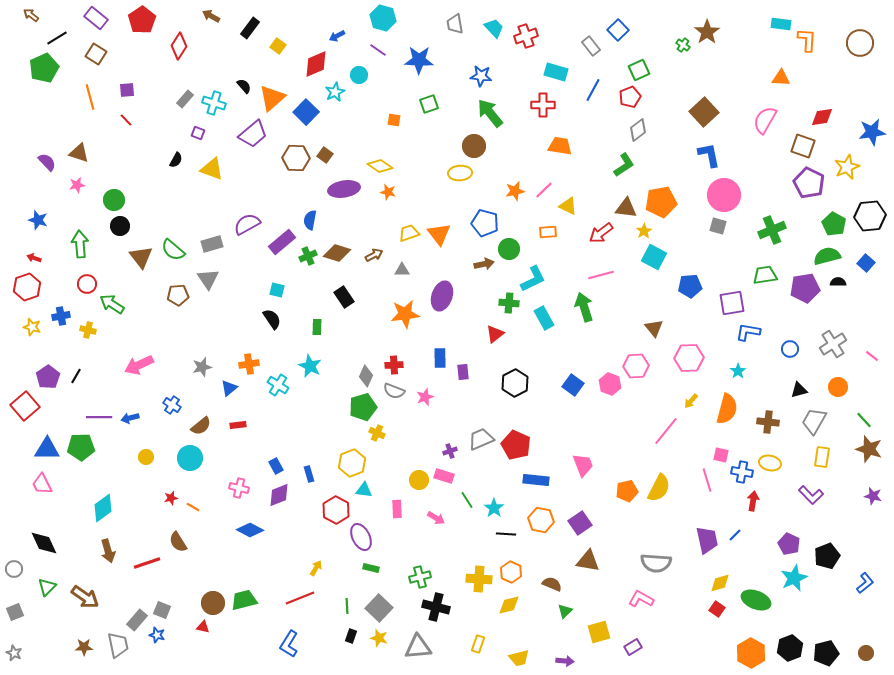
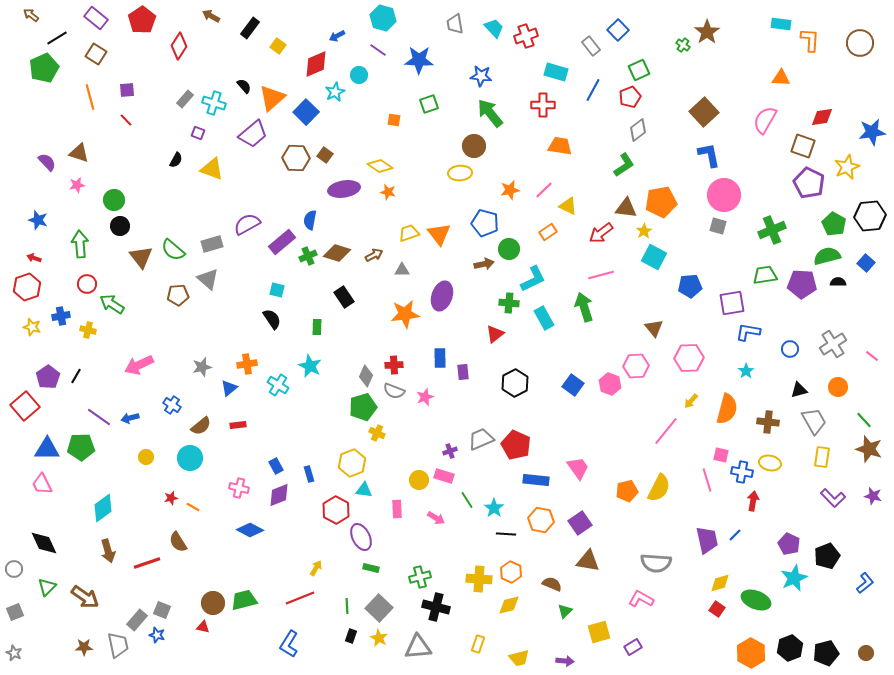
orange L-shape at (807, 40): moved 3 px right
orange star at (515, 191): moved 5 px left, 1 px up
orange rectangle at (548, 232): rotated 30 degrees counterclockwise
gray triangle at (208, 279): rotated 15 degrees counterclockwise
purple pentagon at (805, 288): moved 3 px left, 4 px up; rotated 12 degrees clockwise
orange cross at (249, 364): moved 2 px left
cyan star at (738, 371): moved 8 px right
purple line at (99, 417): rotated 35 degrees clockwise
gray trapezoid at (814, 421): rotated 120 degrees clockwise
pink trapezoid at (583, 465): moved 5 px left, 3 px down; rotated 15 degrees counterclockwise
purple L-shape at (811, 495): moved 22 px right, 3 px down
yellow star at (379, 638): rotated 12 degrees clockwise
